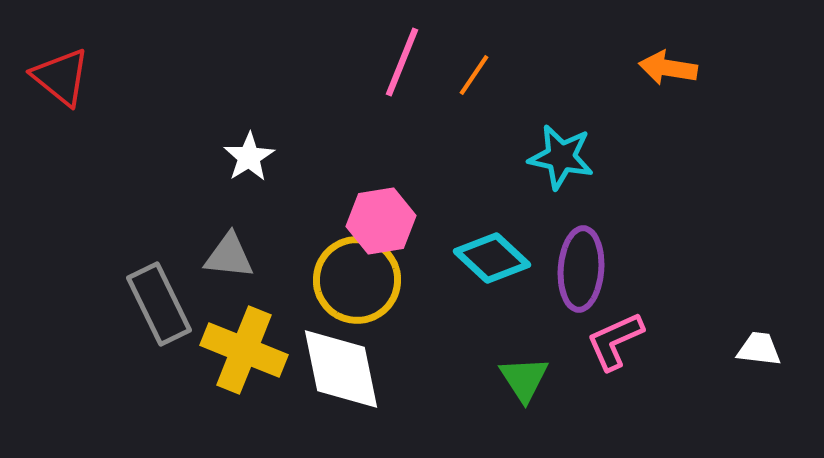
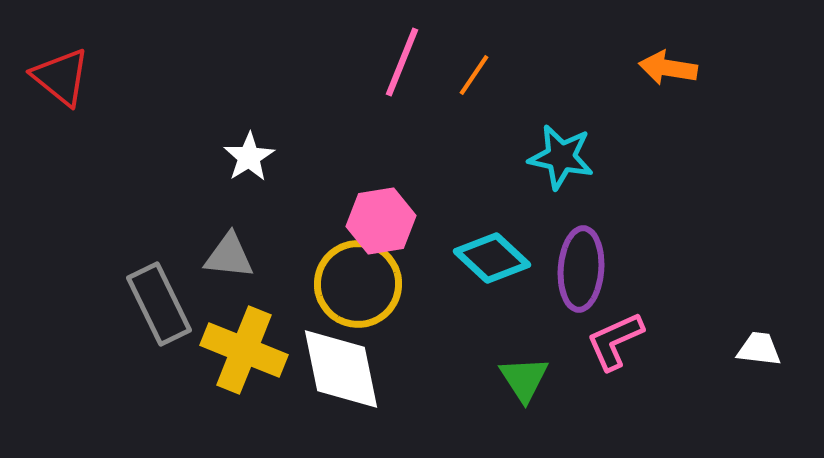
yellow circle: moved 1 px right, 4 px down
